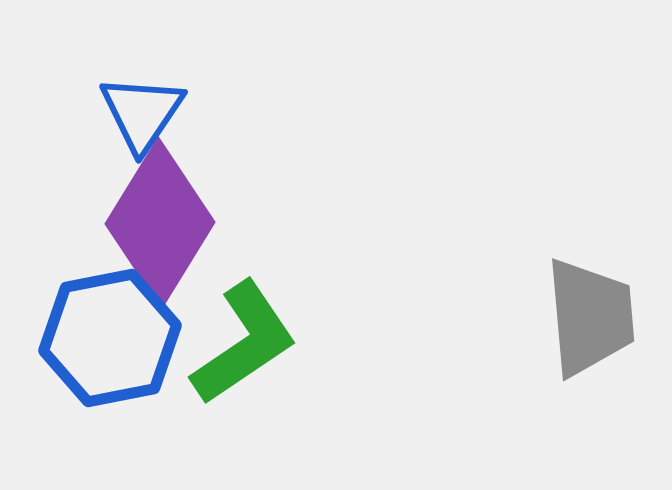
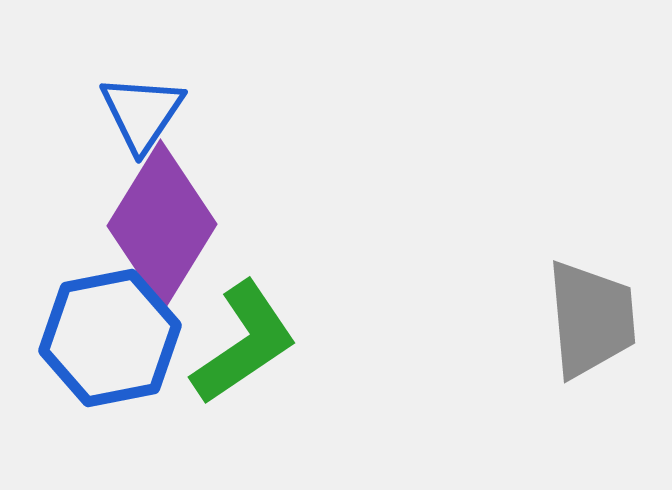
purple diamond: moved 2 px right, 2 px down
gray trapezoid: moved 1 px right, 2 px down
